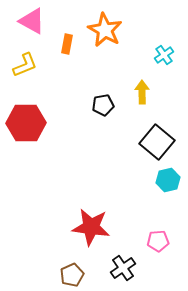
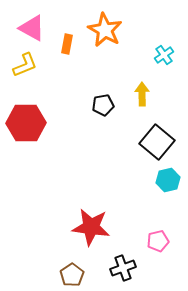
pink triangle: moved 7 px down
yellow arrow: moved 2 px down
pink pentagon: rotated 10 degrees counterclockwise
black cross: rotated 15 degrees clockwise
brown pentagon: rotated 10 degrees counterclockwise
